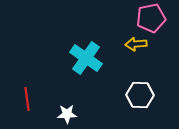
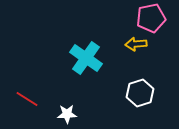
white hexagon: moved 2 px up; rotated 20 degrees counterclockwise
red line: rotated 50 degrees counterclockwise
